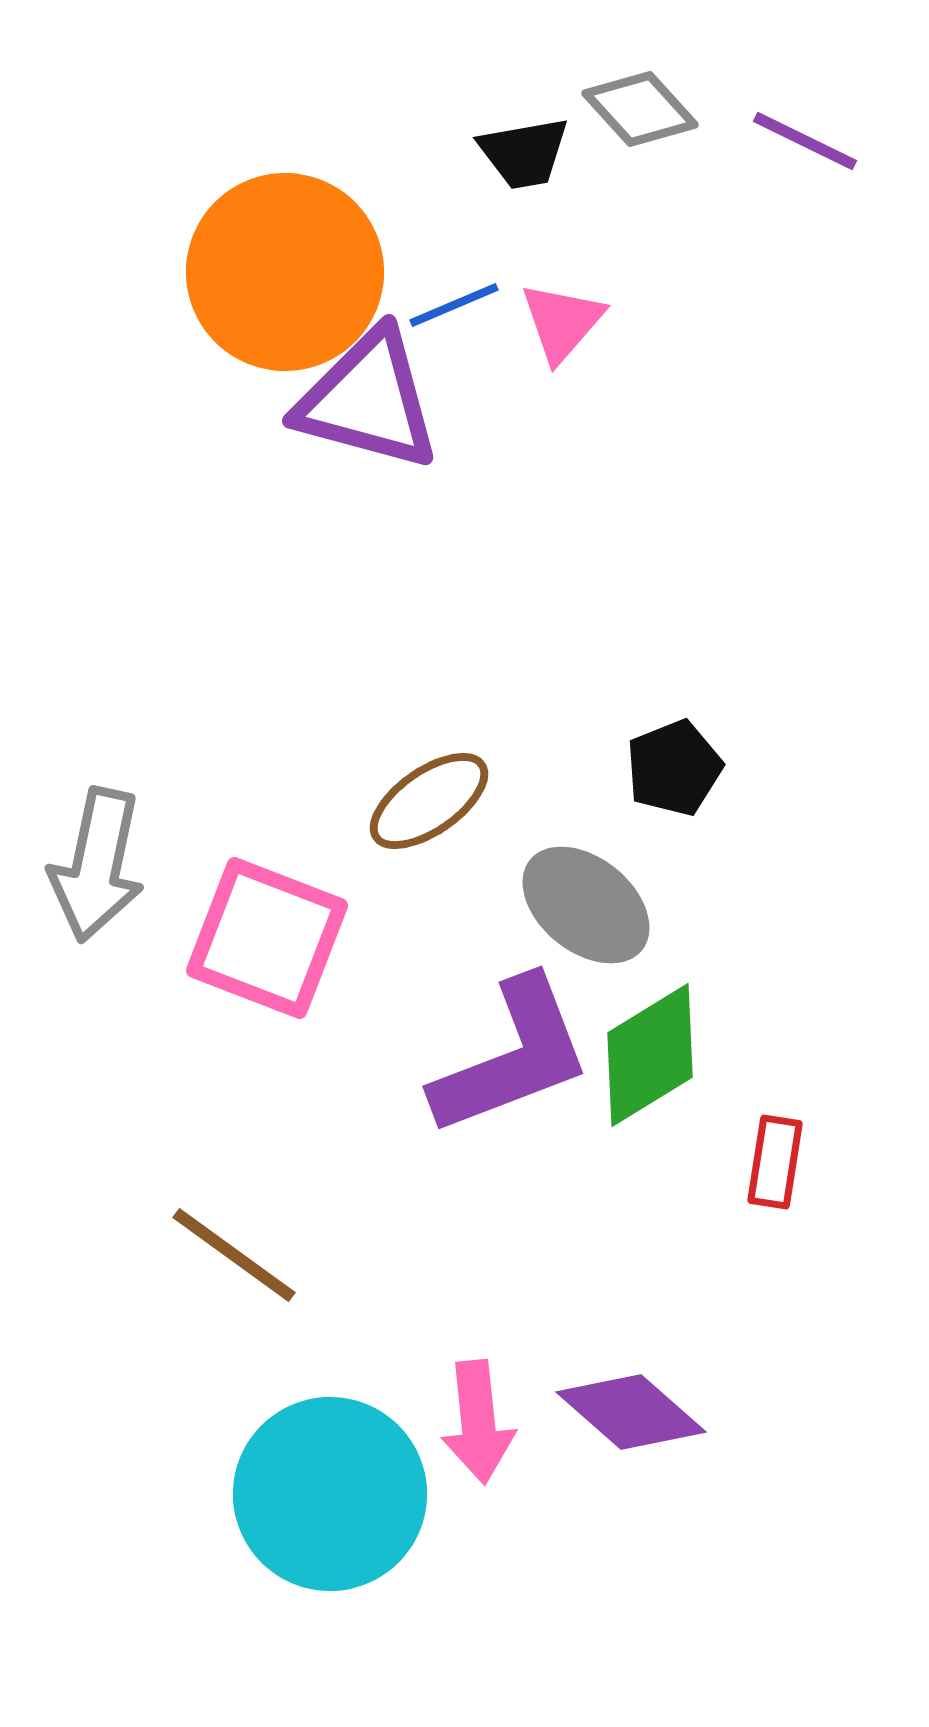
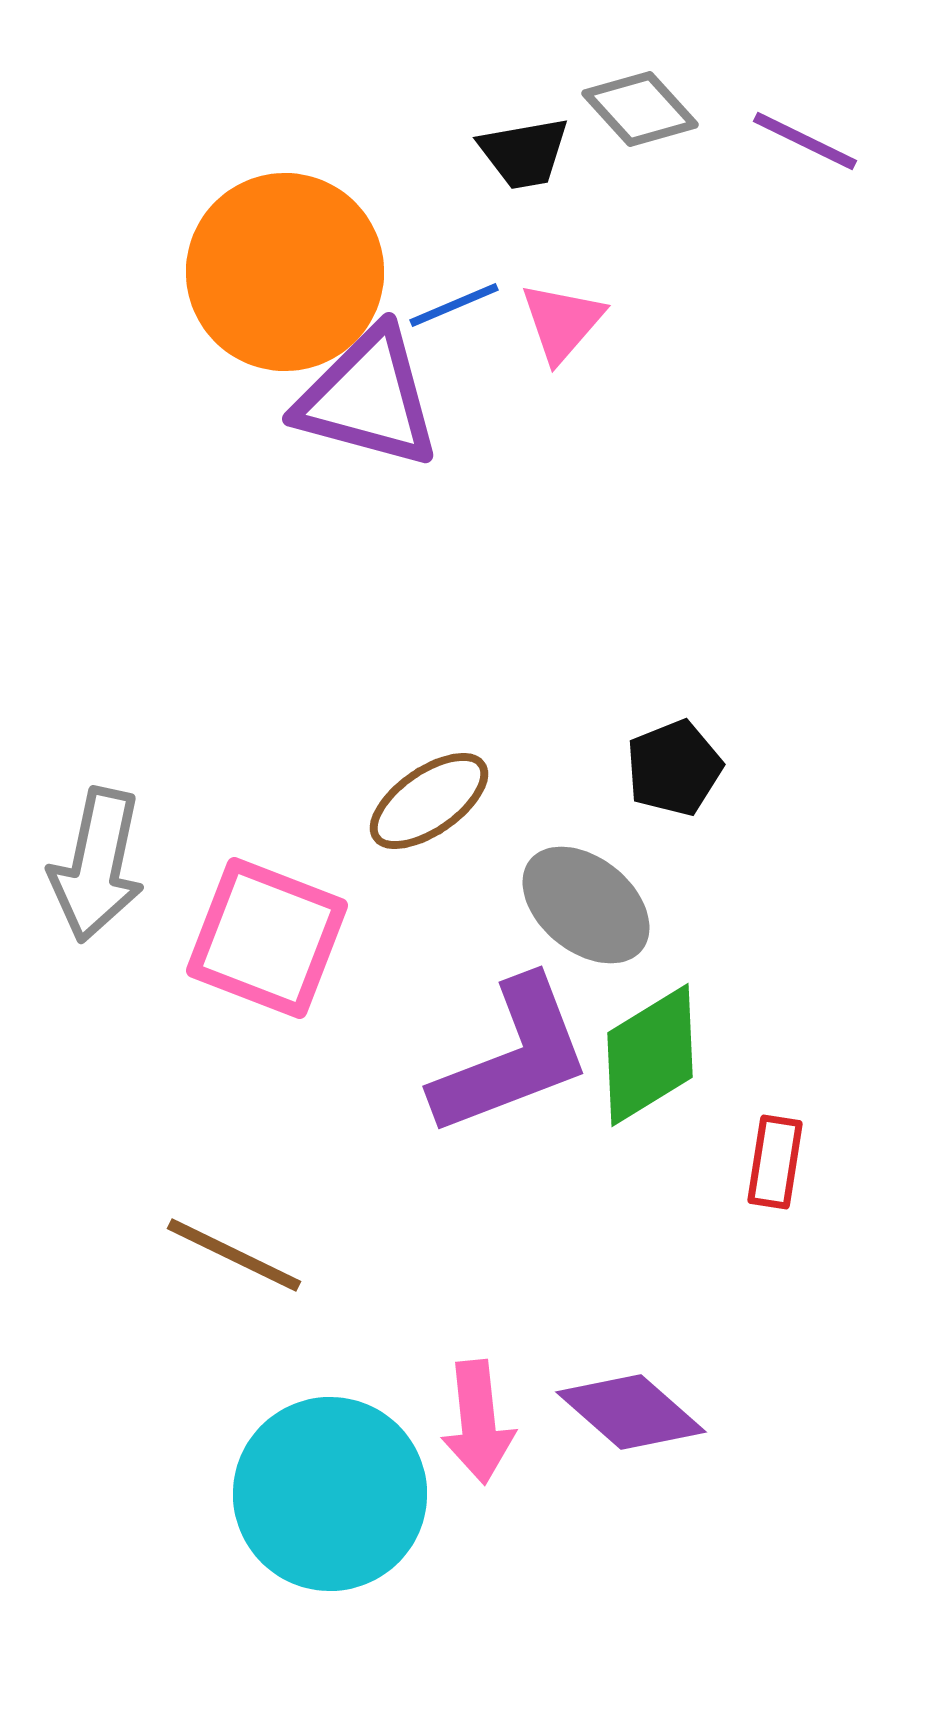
purple triangle: moved 2 px up
brown line: rotated 10 degrees counterclockwise
